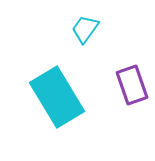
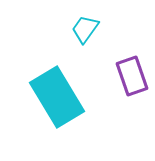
purple rectangle: moved 9 px up
